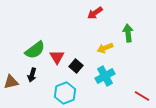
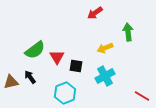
green arrow: moved 1 px up
black square: rotated 32 degrees counterclockwise
black arrow: moved 2 px left, 2 px down; rotated 128 degrees clockwise
